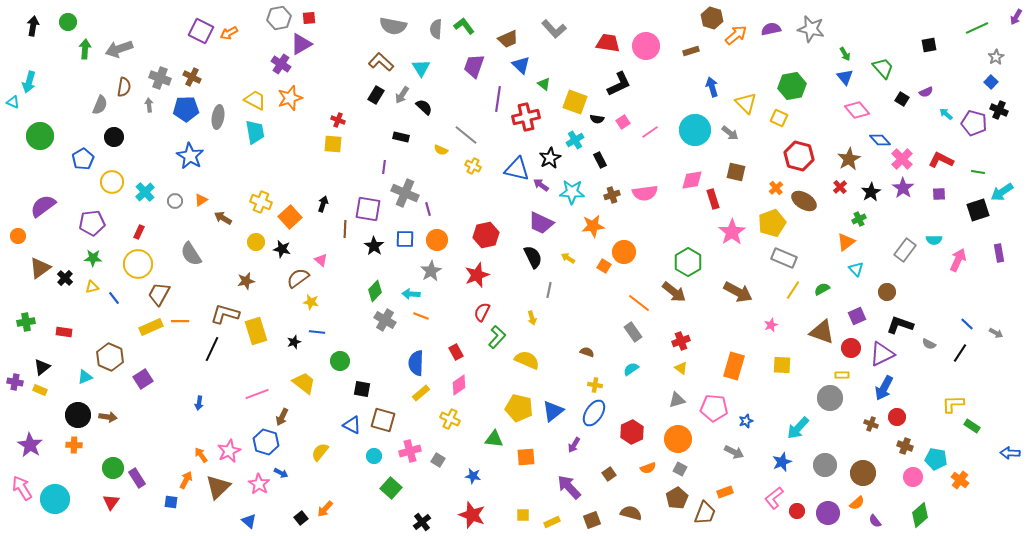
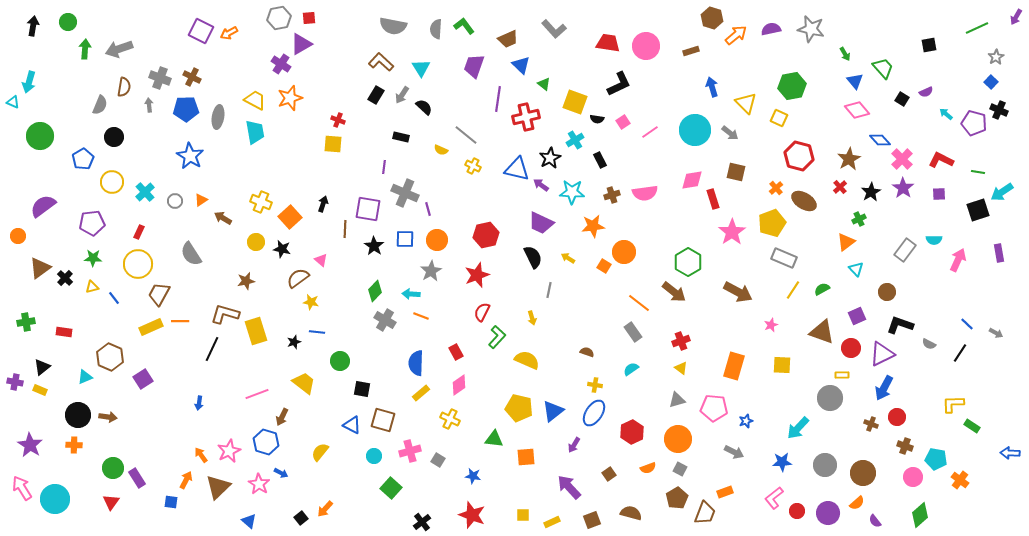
blue triangle at (845, 77): moved 10 px right, 4 px down
blue star at (782, 462): rotated 18 degrees clockwise
